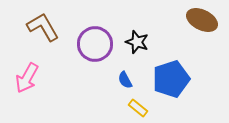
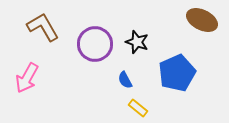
blue pentagon: moved 6 px right, 6 px up; rotated 6 degrees counterclockwise
